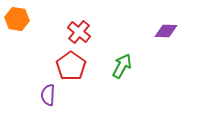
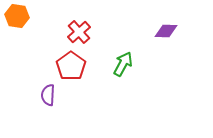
orange hexagon: moved 3 px up
red cross: rotated 10 degrees clockwise
green arrow: moved 1 px right, 2 px up
